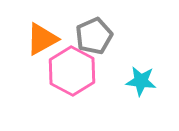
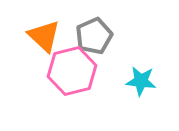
orange triangle: moved 2 px right, 3 px up; rotated 48 degrees counterclockwise
pink hexagon: rotated 18 degrees clockwise
